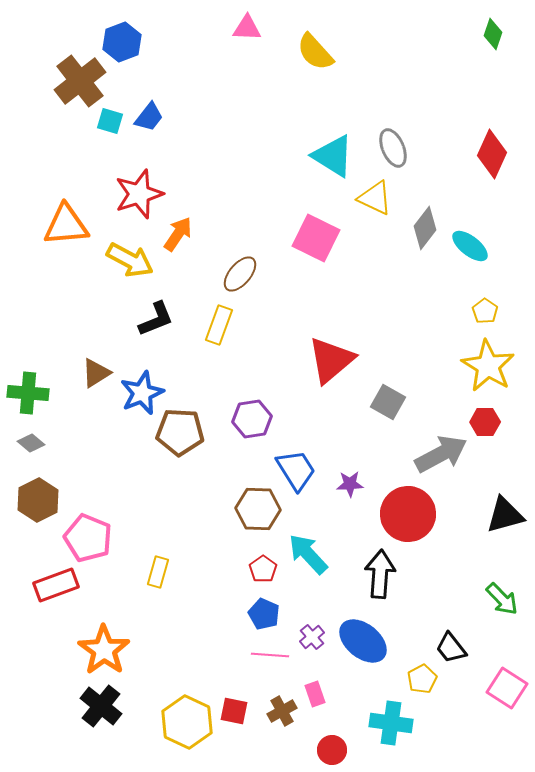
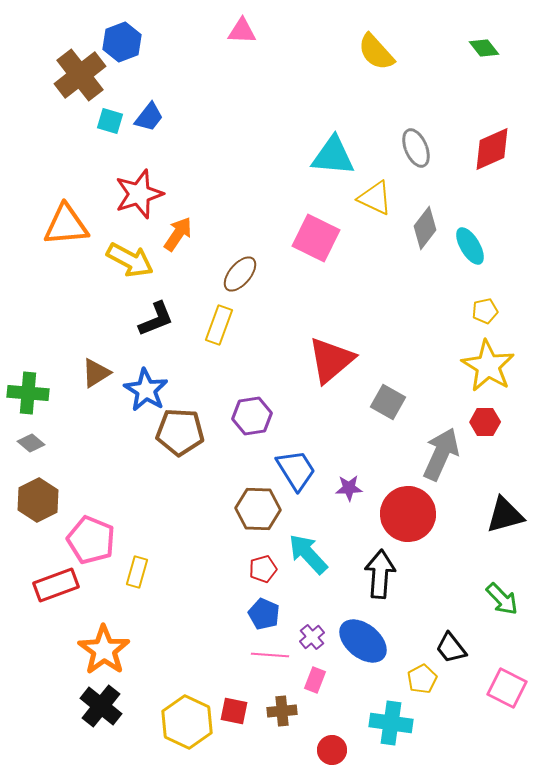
pink triangle at (247, 28): moved 5 px left, 3 px down
green diamond at (493, 34): moved 9 px left, 14 px down; rotated 56 degrees counterclockwise
yellow semicircle at (315, 52): moved 61 px right
brown cross at (80, 81): moved 6 px up
gray ellipse at (393, 148): moved 23 px right
red diamond at (492, 154): moved 5 px up; rotated 42 degrees clockwise
cyan triangle at (333, 156): rotated 27 degrees counterclockwise
cyan ellipse at (470, 246): rotated 21 degrees clockwise
yellow pentagon at (485, 311): rotated 25 degrees clockwise
blue star at (142, 393): moved 4 px right, 3 px up; rotated 18 degrees counterclockwise
purple hexagon at (252, 419): moved 3 px up
gray arrow at (441, 454): rotated 38 degrees counterclockwise
purple star at (350, 484): moved 1 px left, 4 px down
pink pentagon at (88, 538): moved 3 px right, 2 px down
red pentagon at (263, 569): rotated 20 degrees clockwise
yellow rectangle at (158, 572): moved 21 px left
pink square at (507, 688): rotated 6 degrees counterclockwise
pink rectangle at (315, 694): moved 14 px up; rotated 40 degrees clockwise
brown cross at (282, 711): rotated 24 degrees clockwise
